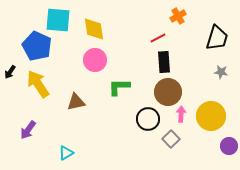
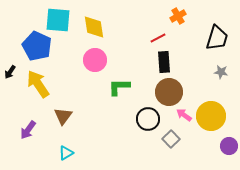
yellow diamond: moved 2 px up
brown circle: moved 1 px right
brown triangle: moved 13 px left, 14 px down; rotated 42 degrees counterclockwise
pink arrow: moved 3 px right, 1 px down; rotated 56 degrees counterclockwise
